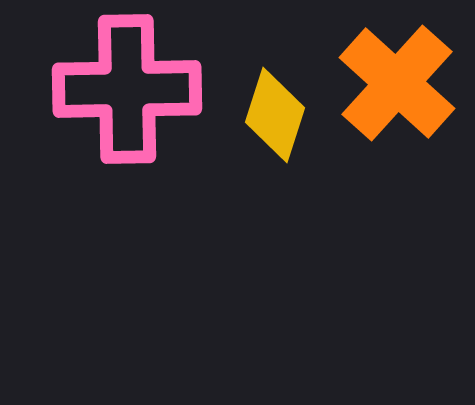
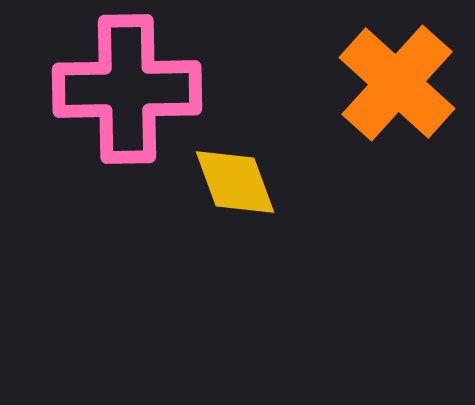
yellow diamond: moved 40 px left, 67 px down; rotated 38 degrees counterclockwise
